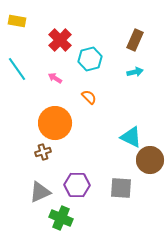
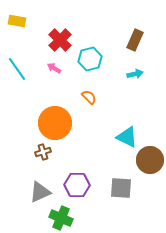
cyan arrow: moved 2 px down
pink arrow: moved 1 px left, 10 px up
cyan triangle: moved 4 px left
